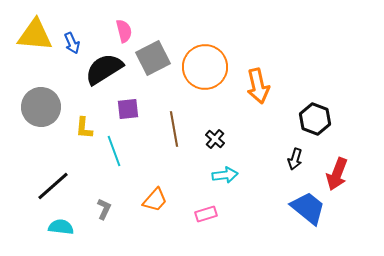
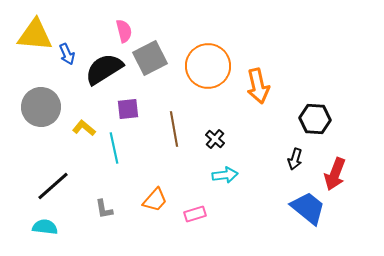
blue arrow: moved 5 px left, 11 px down
gray square: moved 3 px left
orange circle: moved 3 px right, 1 px up
black hexagon: rotated 16 degrees counterclockwise
yellow L-shape: rotated 125 degrees clockwise
cyan line: moved 3 px up; rotated 8 degrees clockwise
red arrow: moved 2 px left
gray L-shape: rotated 145 degrees clockwise
pink rectangle: moved 11 px left
cyan semicircle: moved 16 px left
